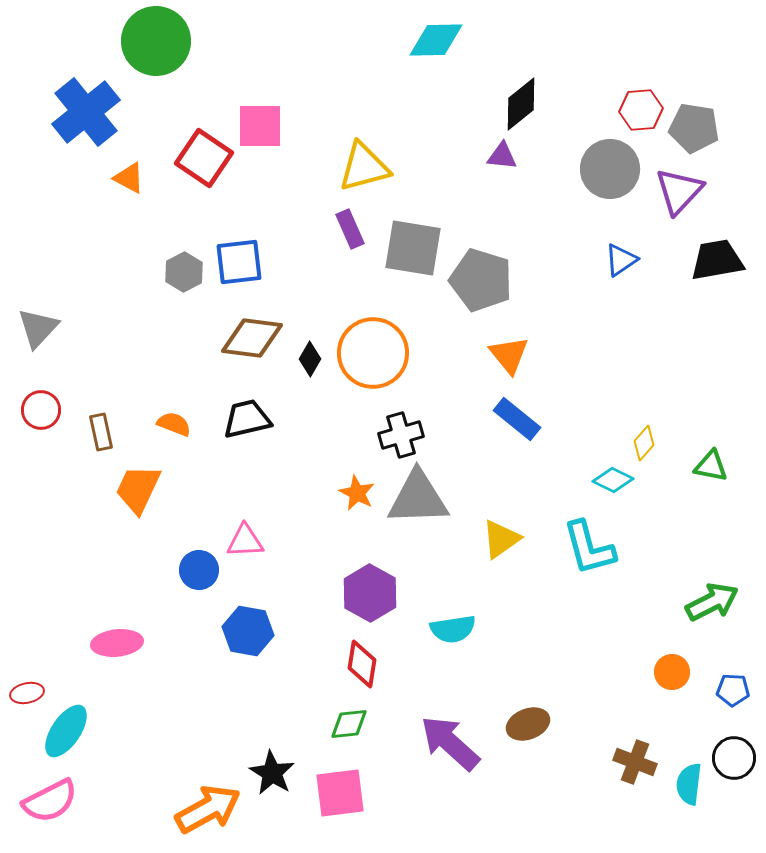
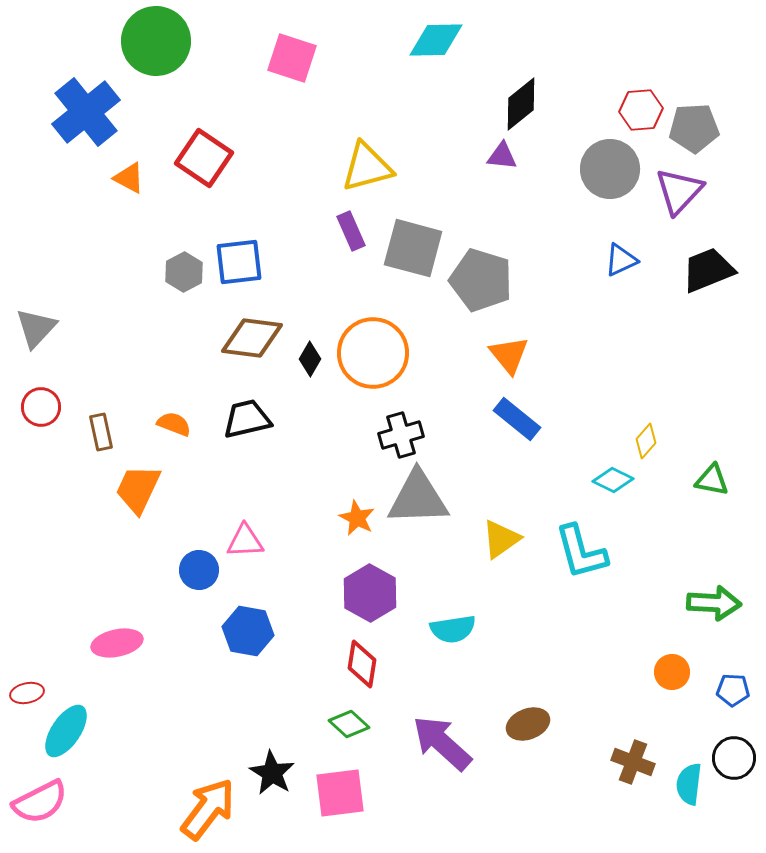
pink square at (260, 126): moved 32 px right, 68 px up; rotated 18 degrees clockwise
gray pentagon at (694, 128): rotated 12 degrees counterclockwise
yellow triangle at (364, 167): moved 3 px right
purple rectangle at (350, 229): moved 1 px right, 2 px down
gray square at (413, 248): rotated 6 degrees clockwise
blue triangle at (621, 260): rotated 9 degrees clockwise
black trapezoid at (717, 260): moved 9 px left, 10 px down; rotated 12 degrees counterclockwise
gray triangle at (38, 328): moved 2 px left
red circle at (41, 410): moved 3 px up
yellow diamond at (644, 443): moved 2 px right, 2 px up
green triangle at (711, 466): moved 1 px right, 14 px down
orange star at (357, 493): moved 25 px down
cyan L-shape at (589, 548): moved 8 px left, 4 px down
green arrow at (712, 602): moved 2 px right, 1 px down; rotated 30 degrees clockwise
pink ellipse at (117, 643): rotated 6 degrees counterclockwise
green diamond at (349, 724): rotated 48 degrees clockwise
purple arrow at (450, 743): moved 8 px left
brown cross at (635, 762): moved 2 px left
pink semicircle at (50, 801): moved 10 px left, 1 px down
orange arrow at (208, 809): rotated 24 degrees counterclockwise
